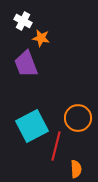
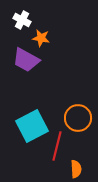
white cross: moved 1 px left, 1 px up
purple trapezoid: moved 4 px up; rotated 40 degrees counterclockwise
red line: moved 1 px right
